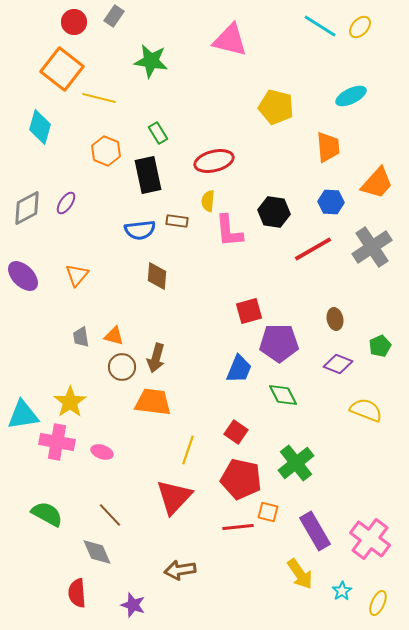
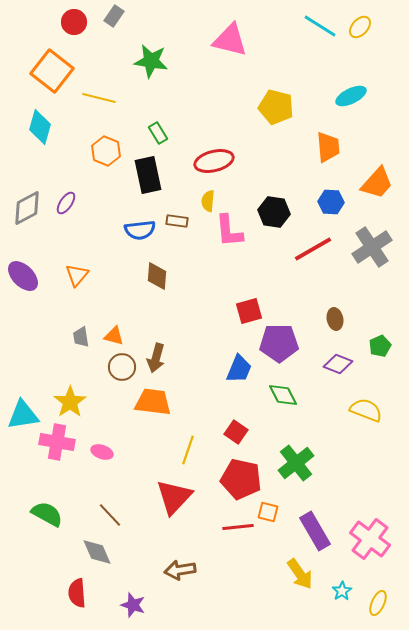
orange square at (62, 69): moved 10 px left, 2 px down
